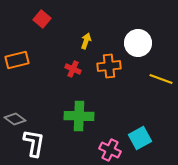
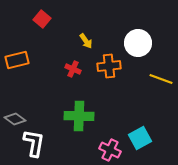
yellow arrow: rotated 126 degrees clockwise
